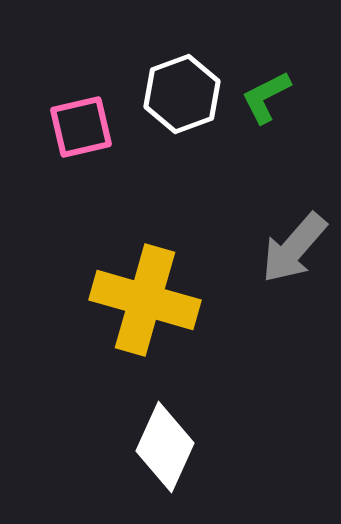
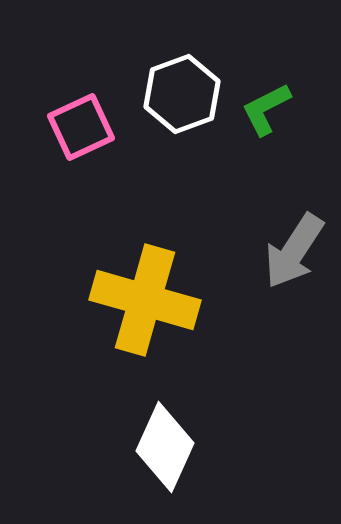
green L-shape: moved 12 px down
pink square: rotated 12 degrees counterclockwise
gray arrow: moved 3 px down; rotated 8 degrees counterclockwise
